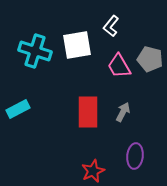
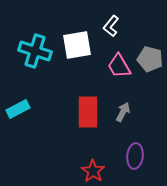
red star: rotated 15 degrees counterclockwise
